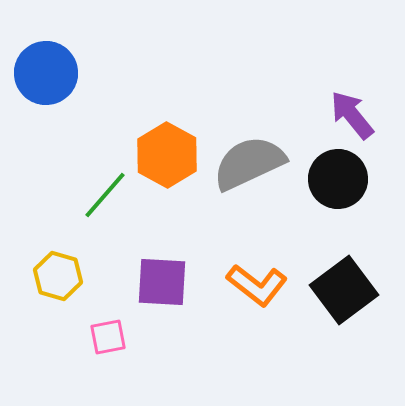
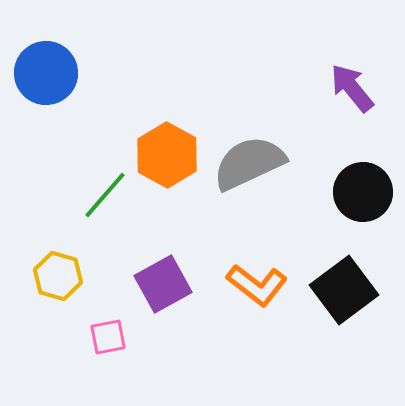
purple arrow: moved 27 px up
black circle: moved 25 px right, 13 px down
purple square: moved 1 px right, 2 px down; rotated 32 degrees counterclockwise
